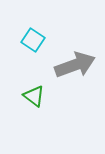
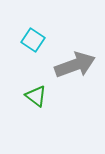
green triangle: moved 2 px right
